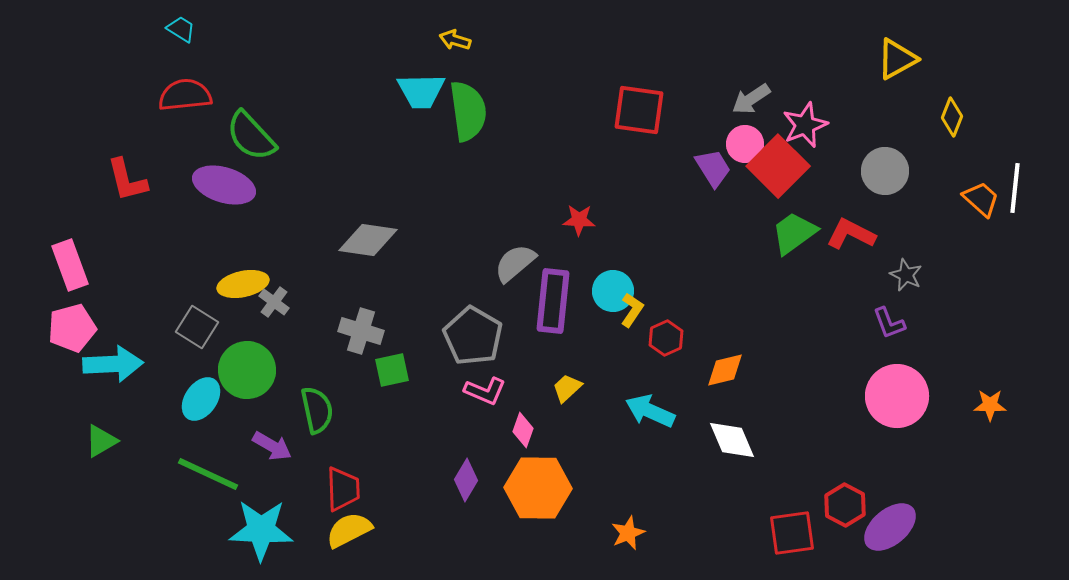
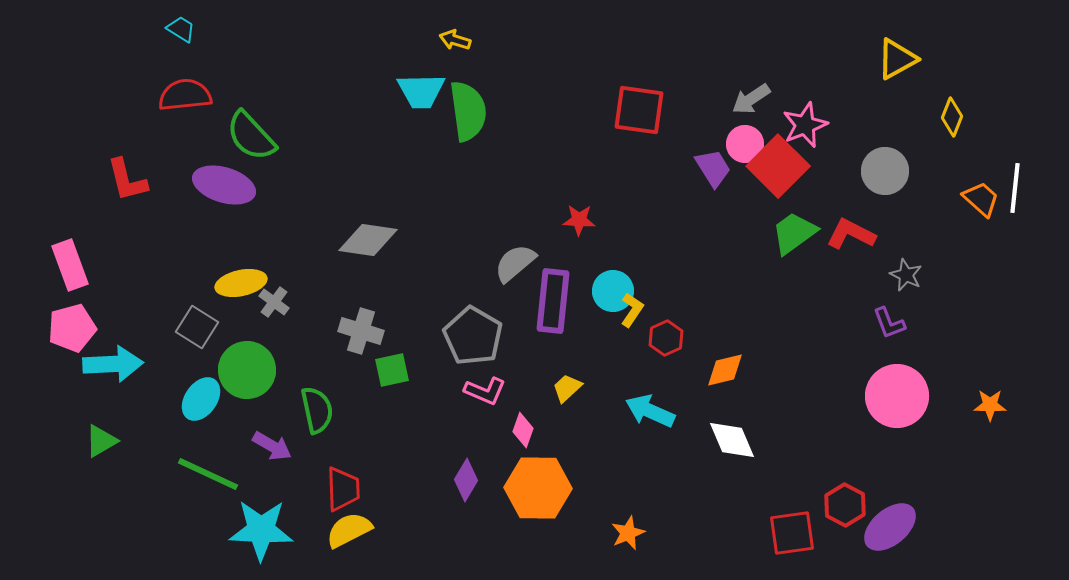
yellow ellipse at (243, 284): moved 2 px left, 1 px up
